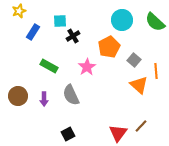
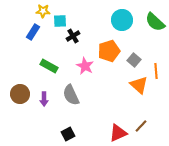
yellow star: moved 24 px right; rotated 24 degrees clockwise
orange pentagon: moved 4 px down; rotated 10 degrees clockwise
pink star: moved 2 px left, 1 px up; rotated 12 degrees counterclockwise
brown circle: moved 2 px right, 2 px up
red triangle: rotated 30 degrees clockwise
